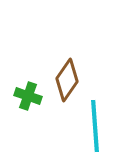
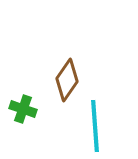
green cross: moved 5 px left, 13 px down
